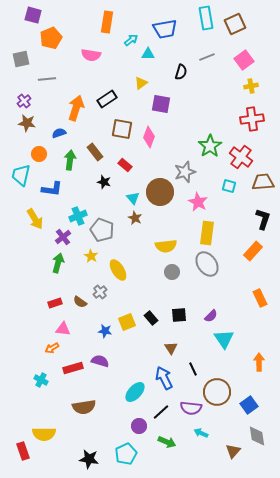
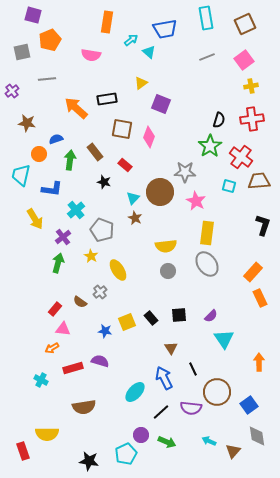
brown square at (235, 24): moved 10 px right
orange pentagon at (51, 38): moved 1 px left, 2 px down
cyan triangle at (148, 54): moved 1 px right, 2 px up; rotated 40 degrees clockwise
gray square at (21, 59): moved 1 px right, 7 px up
black semicircle at (181, 72): moved 38 px right, 48 px down
black rectangle at (107, 99): rotated 24 degrees clockwise
purple cross at (24, 101): moved 12 px left, 10 px up
purple square at (161, 104): rotated 12 degrees clockwise
orange arrow at (76, 108): rotated 65 degrees counterclockwise
blue semicircle at (59, 133): moved 3 px left, 6 px down
gray star at (185, 172): rotated 20 degrees clockwise
brown trapezoid at (263, 182): moved 4 px left, 1 px up
cyan triangle at (133, 198): rotated 24 degrees clockwise
pink star at (198, 202): moved 2 px left, 1 px up
cyan cross at (78, 216): moved 2 px left, 6 px up; rotated 18 degrees counterclockwise
black L-shape at (263, 219): moved 6 px down
orange rectangle at (253, 251): moved 21 px down
gray circle at (172, 272): moved 4 px left, 1 px up
red rectangle at (55, 303): moved 6 px down; rotated 32 degrees counterclockwise
purple circle at (139, 426): moved 2 px right, 9 px down
cyan arrow at (201, 433): moved 8 px right, 8 px down
yellow semicircle at (44, 434): moved 3 px right
black star at (89, 459): moved 2 px down
